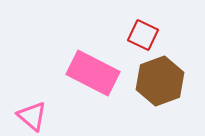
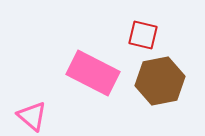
red square: rotated 12 degrees counterclockwise
brown hexagon: rotated 9 degrees clockwise
